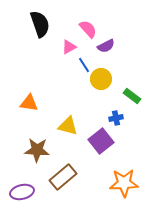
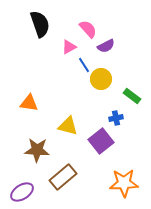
purple ellipse: rotated 20 degrees counterclockwise
